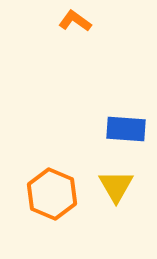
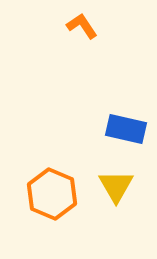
orange L-shape: moved 7 px right, 5 px down; rotated 20 degrees clockwise
blue rectangle: rotated 9 degrees clockwise
